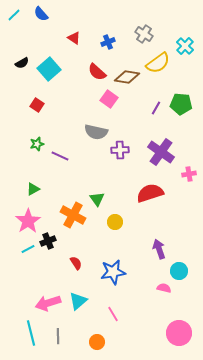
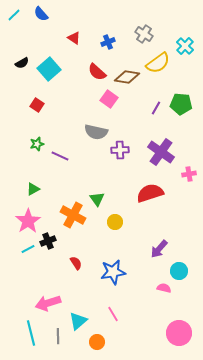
purple arrow at (159, 249): rotated 120 degrees counterclockwise
cyan triangle at (78, 301): moved 20 px down
